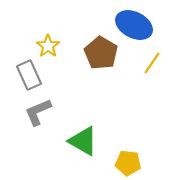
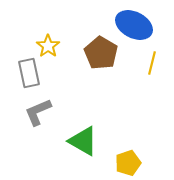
yellow line: rotated 20 degrees counterclockwise
gray rectangle: moved 2 px up; rotated 12 degrees clockwise
yellow pentagon: rotated 25 degrees counterclockwise
